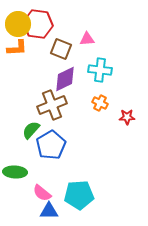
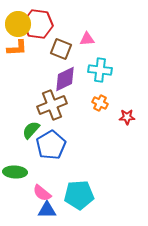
blue triangle: moved 2 px left, 1 px up
